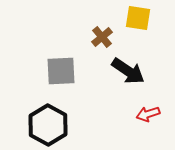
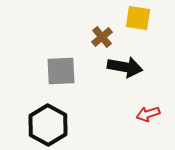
black arrow: moved 3 px left, 4 px up; rotated 24 degrees counterclockwise
